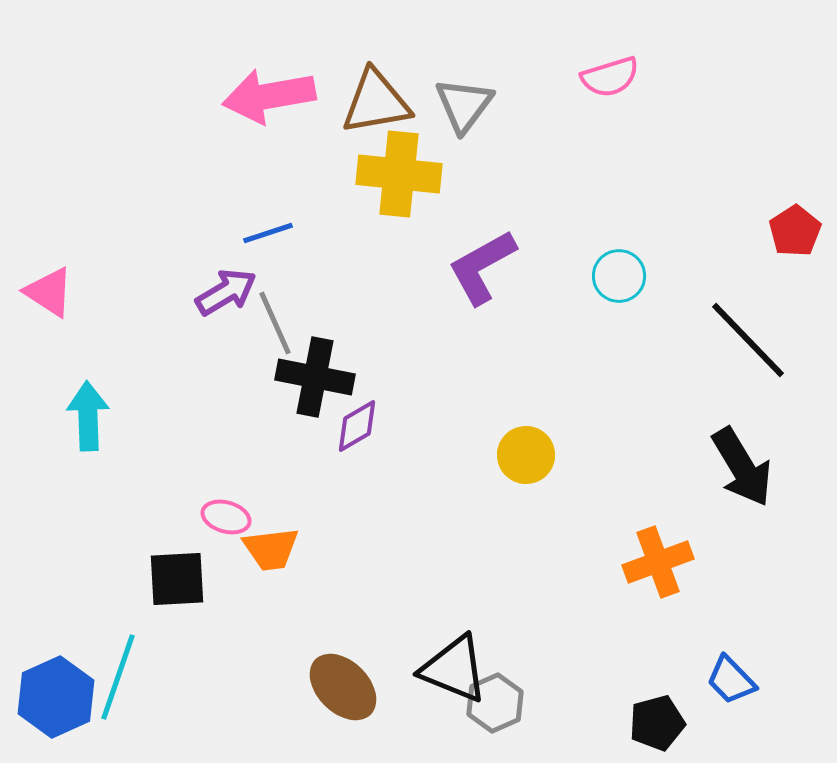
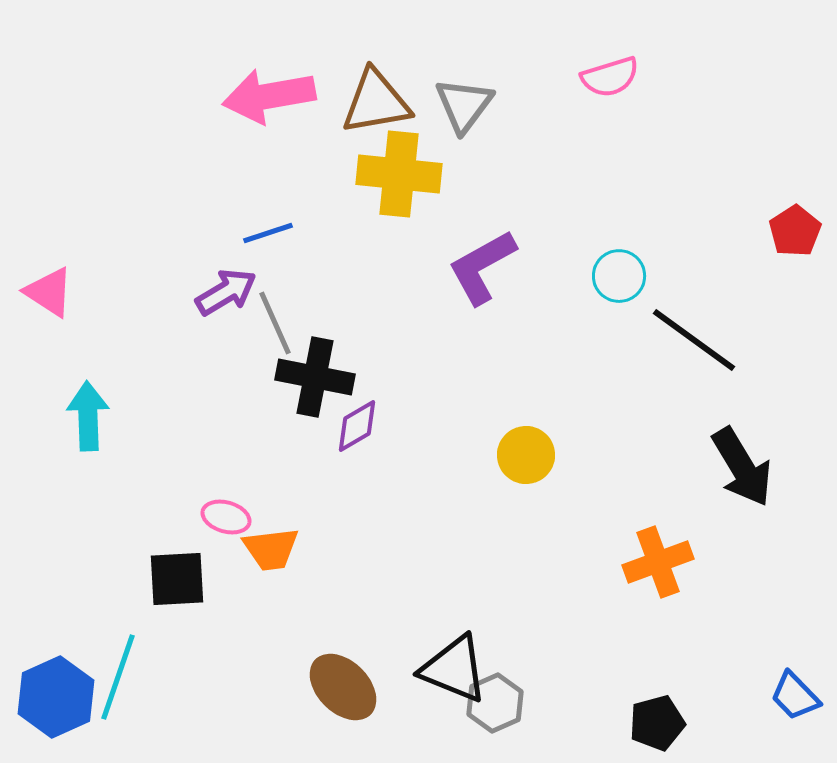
black line: moved 54 px left; rotated 10 degrees counterclockwise
blue trapezoid: moved 64 px right, 16 px down
